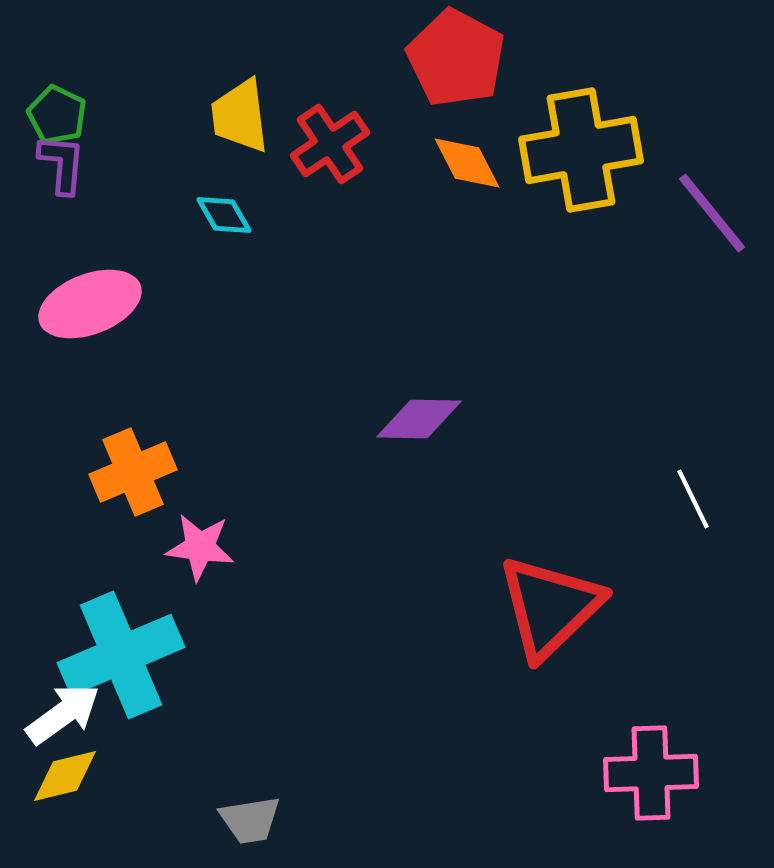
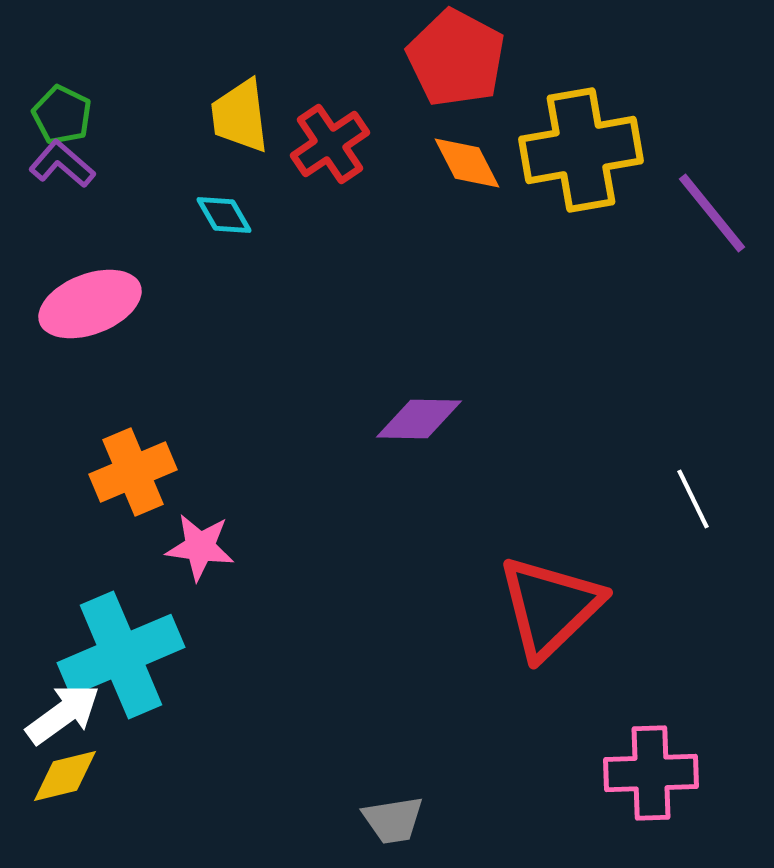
green pentagon: moved 5 px right
purple L-shape: rotated 54 degrees counterclockwise
gray trapezoid: moved 143 px right
